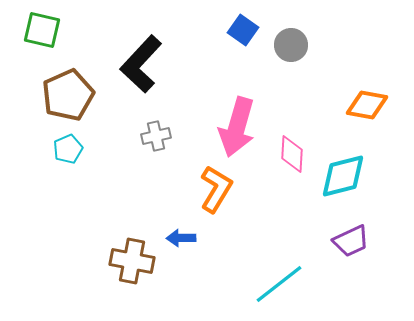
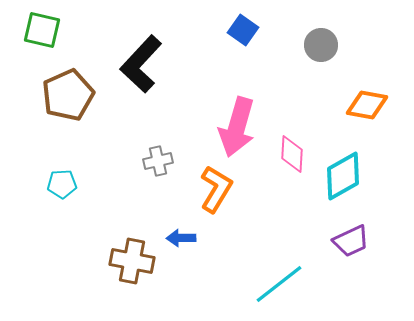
gray circle: moved 30 px right
gray cross: moved 2 px right, 25 px down
cyan pentagon: moved 6 px left, 35 px down; rotated 20 degrees clockwise
cyan diamond: rotated 15 degrees counterclockwise
